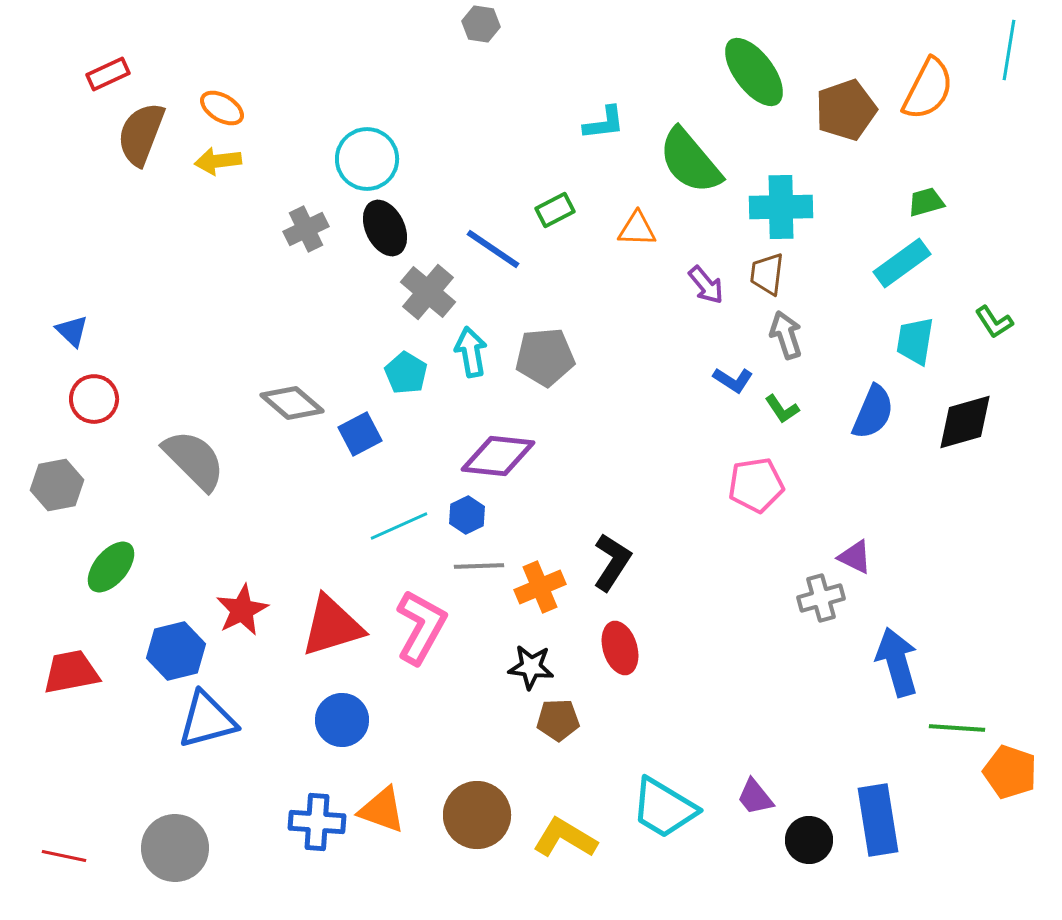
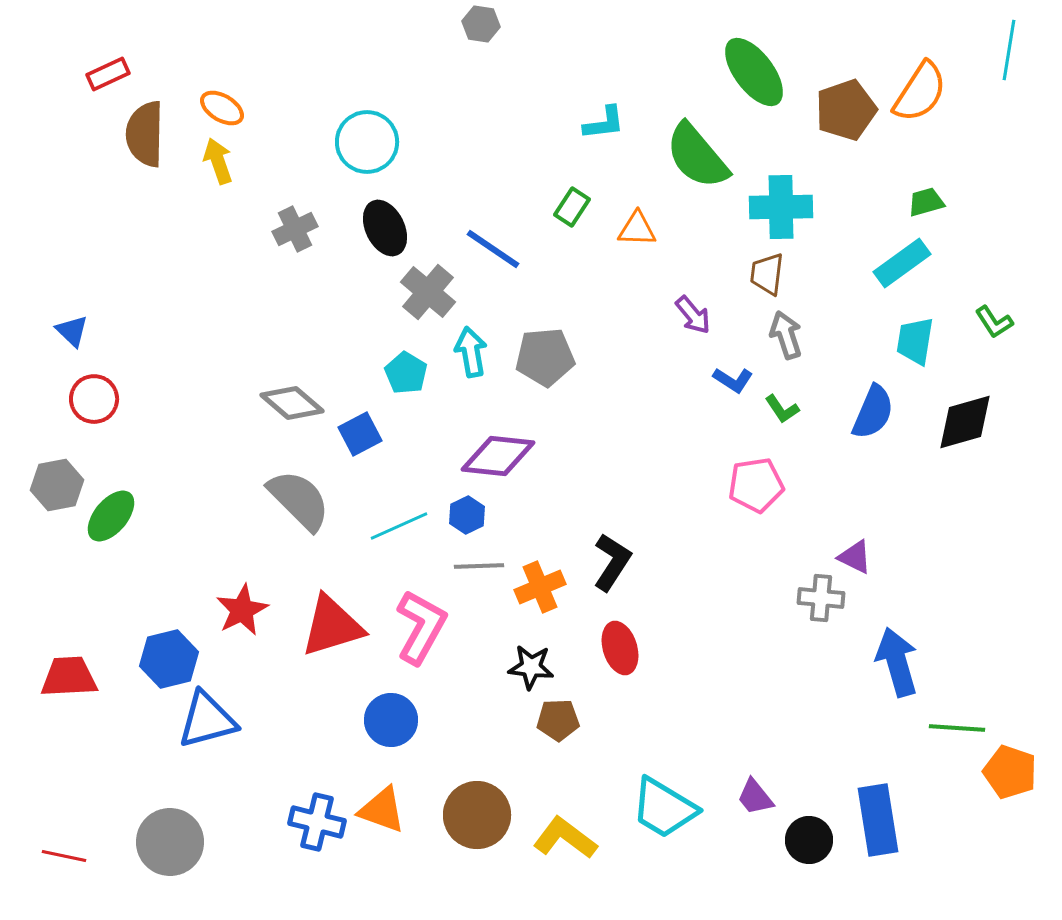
orange semicircle at (928, 89): moved 8 px left, 3 px down; rotated 6 degrees clockwise
brown semicircle at (141, 134): moved 4 px right; rotated 20 degrees counterclockwise
cyan circle at (367, 159): moved 17 px up
yellow arrow at (218, 161): rotated 78 degrees clockwise
green semicircle at (690, 161): moved 7 px right, 5 px up
green rectangle at (555, 210): moved 17 px right, 3 px up; rotated 30 degrees counterclockwise
gray cross at (306, 229): moved 11 px left
purple arrow at (706, 285): moved 13 px left, 30 px down
gray semicircle at (194, 460): moved 105 px right, 40 px down
green ellipse at (111, 567): moved 51 px up
gray cross at (821, 598): rotated 21 degrees clockwise
blue hexagon at (176, 651): moved 7 px left, 8 px down
red trapezoid at (71, 672): moved 2 px left, 5 px down; rotated 8 degrees clockwise
blue circle at (342, 720): moved 49 px right
blue cross at (317, 822): rotated 10 degrees clockwise
yellow L-shape at (565, 838): rotated 6 degrees clockwise
gray circle at (175, 848): moved 5 px left, 6 px up
